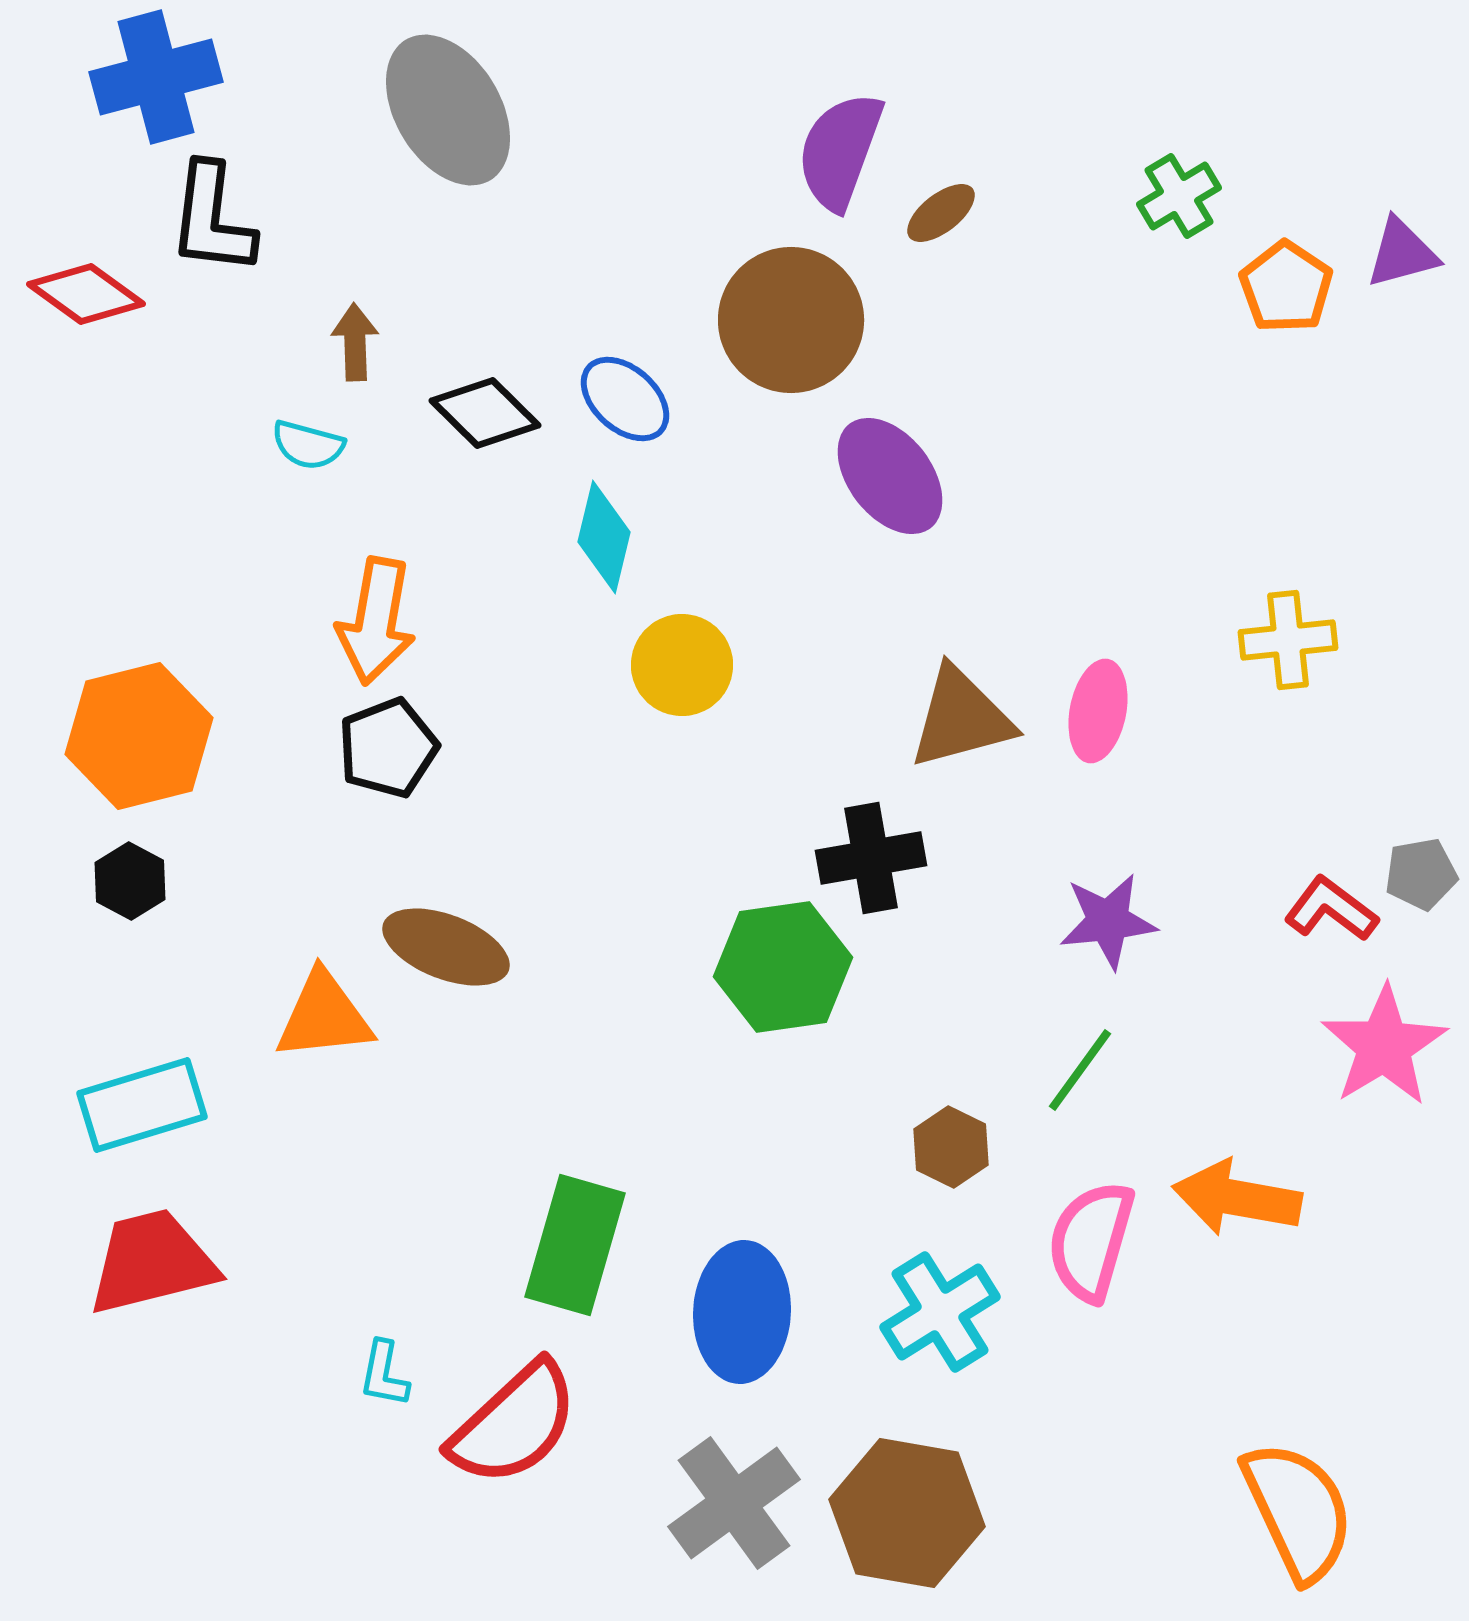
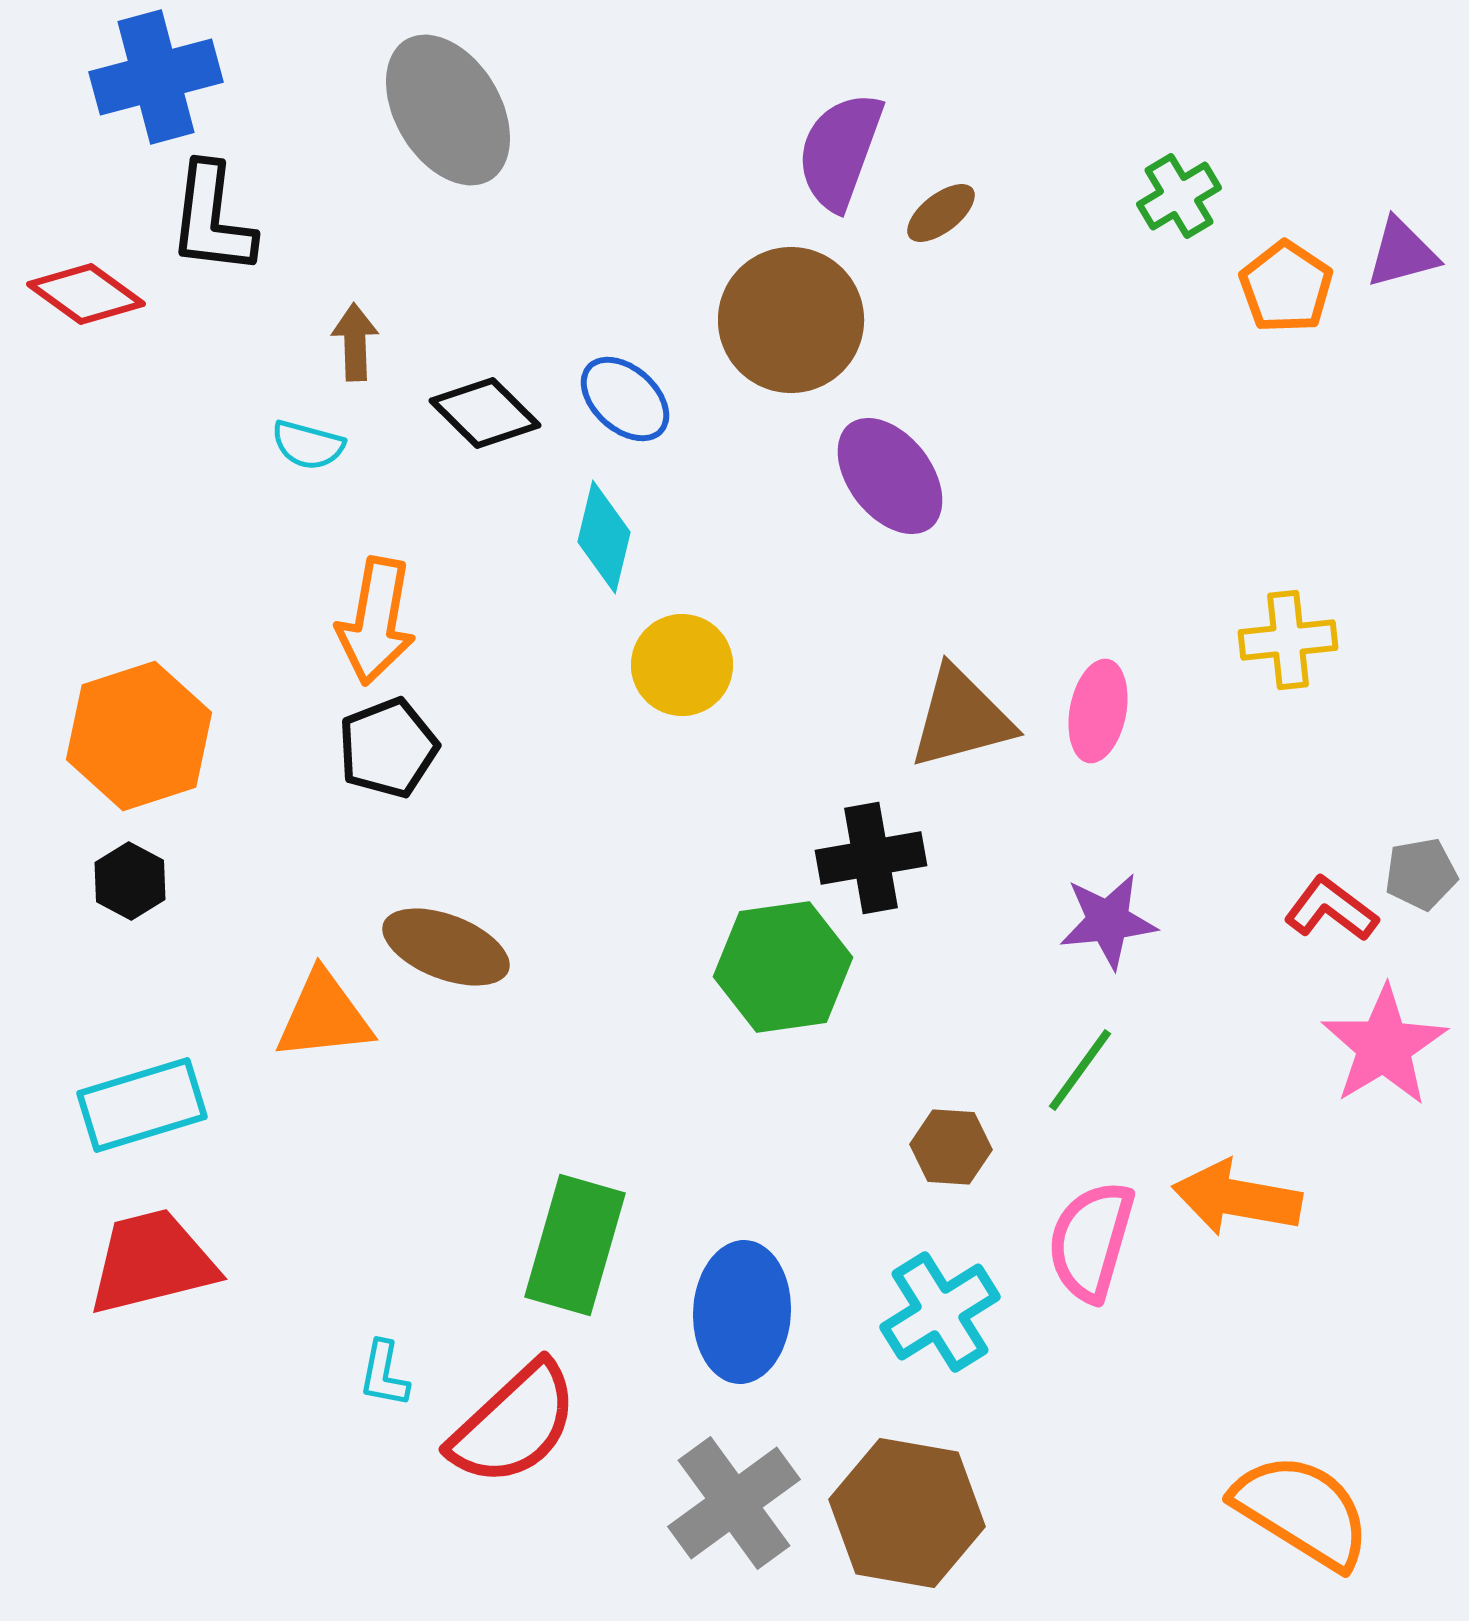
orange hexagon at (139, 736): rotated 4 degrees counterclockwise
brown hexagon at (951, 1147): rotated 22 degrees counterclockwise
orange semicircle at (1298, 1511): moved 4 px right; rotated 33 degrees counterclockwise
